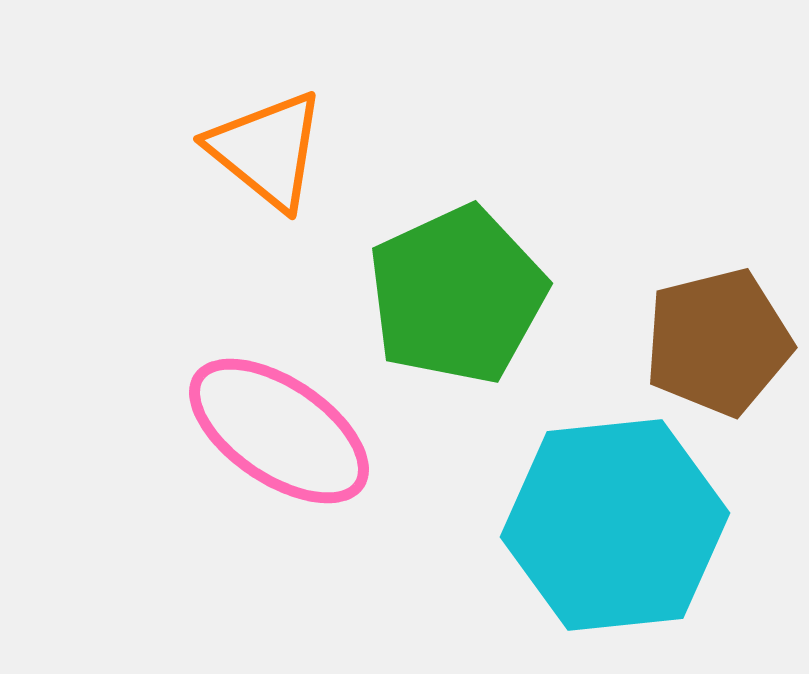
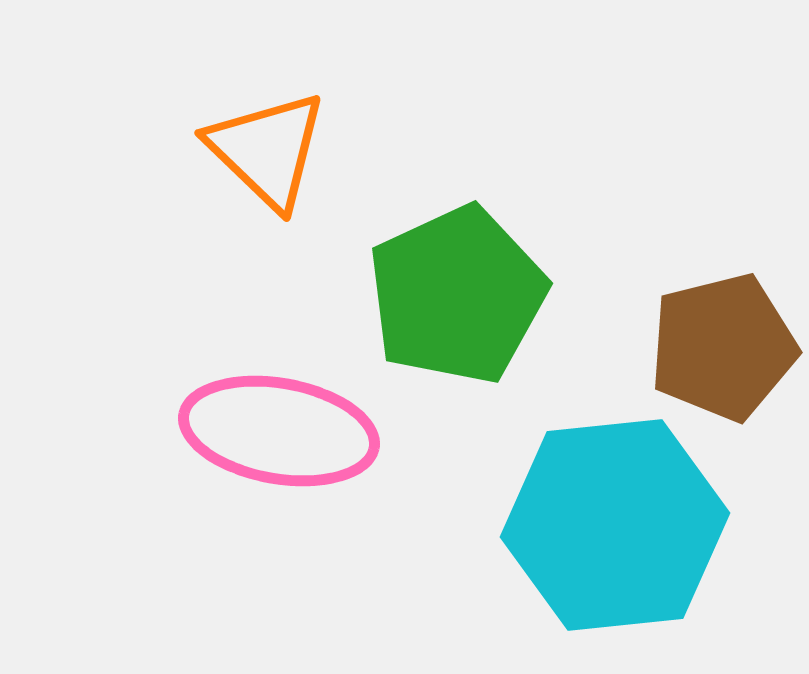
orange triangle: rotated 5 degrees clockwise
brown pentagon: moved 5 px right, 5 px down
pink ellipse: rotated 24 degrees counterclockwise
